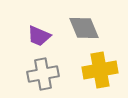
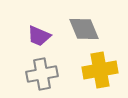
gray diamond: moved 1 px down
gray cross: moved 1 px left
